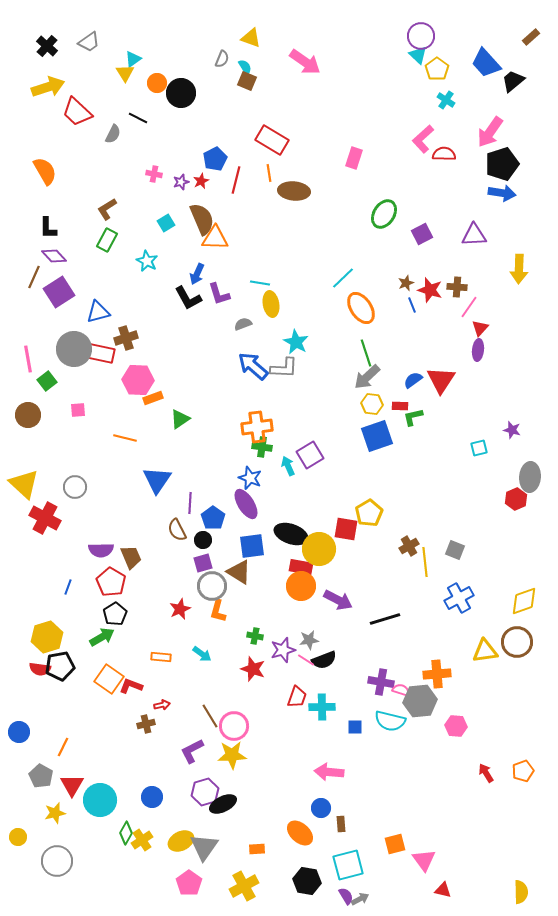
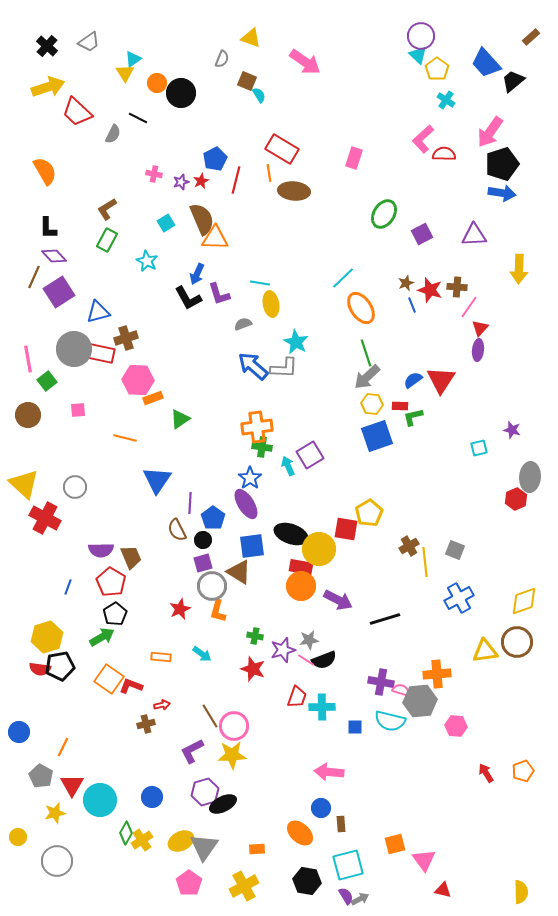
cyan semicircle at (245, 67): moved 14 px right, 28 px down
red rectangle at (272, 140): moved 10 px right, 9 px down
blue star at (250, 478): rotated 15 degrees clockwise
